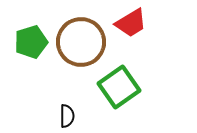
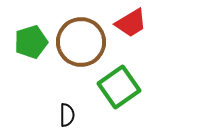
black semicircle: moved 1 px up
